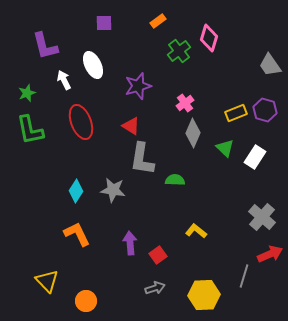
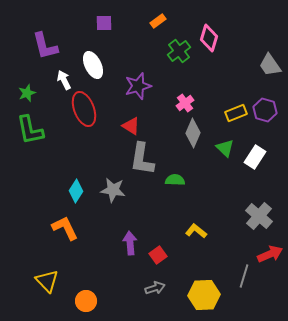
red ellipse: moved 3 px right, 13 px up
gray cross: moved 3 px left, 1 px up
orange L-shape: moved 12 px left, 6 px up
